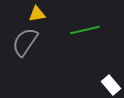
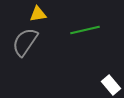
yellow triangle: moved 1 px right
